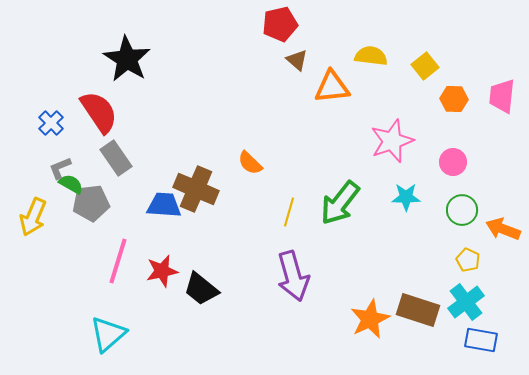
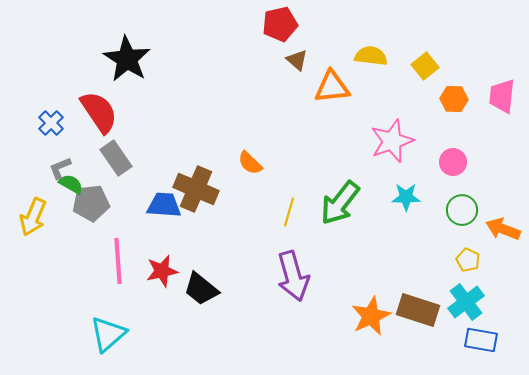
pink line: rotated 21 degrees counterclockwise
orange star: moved 1 px right, 3 px up
